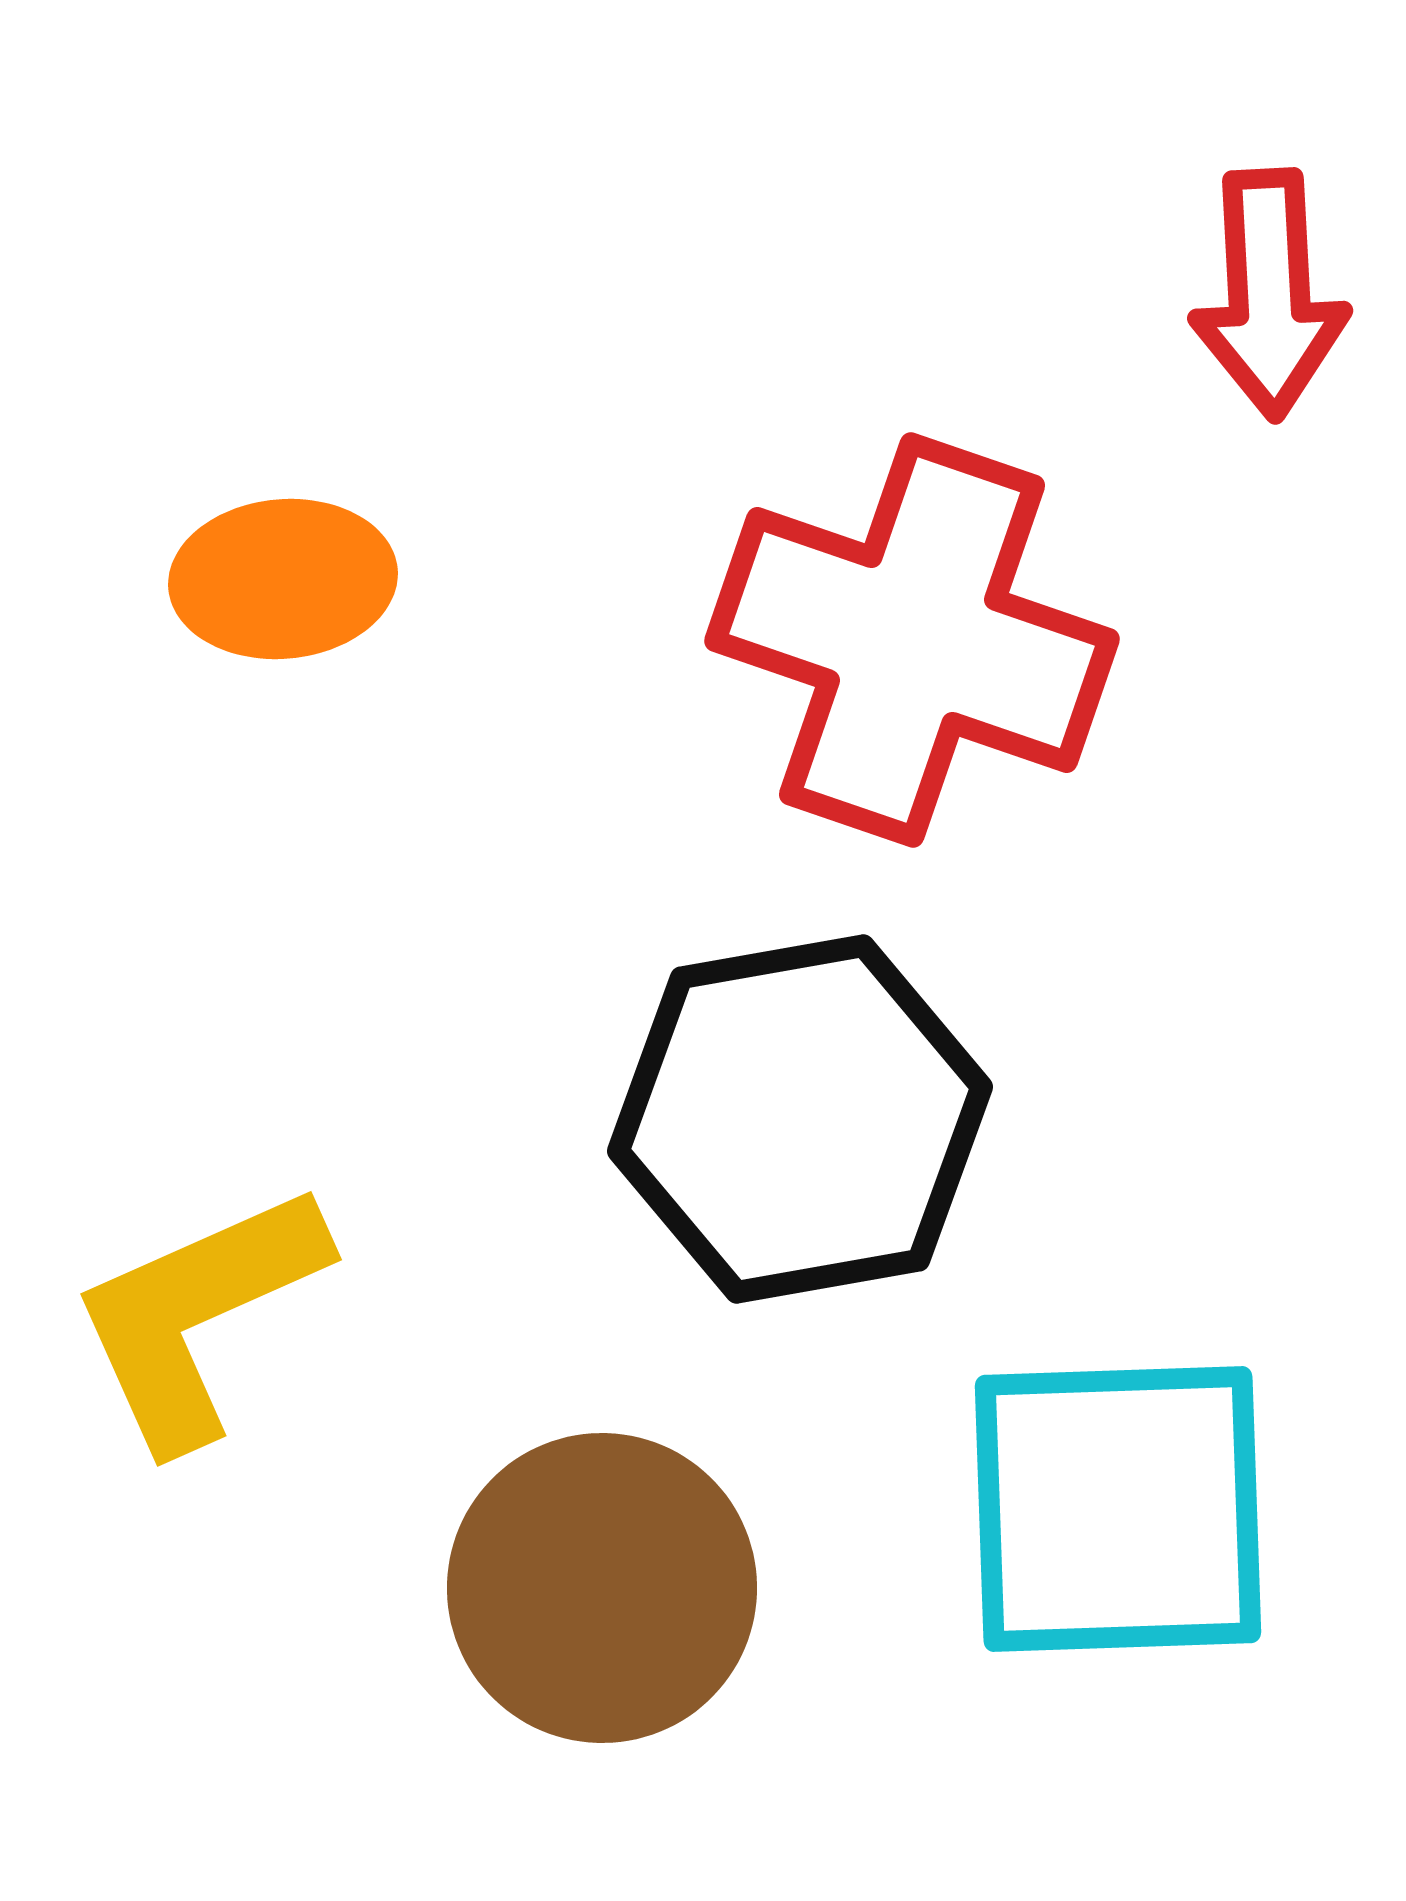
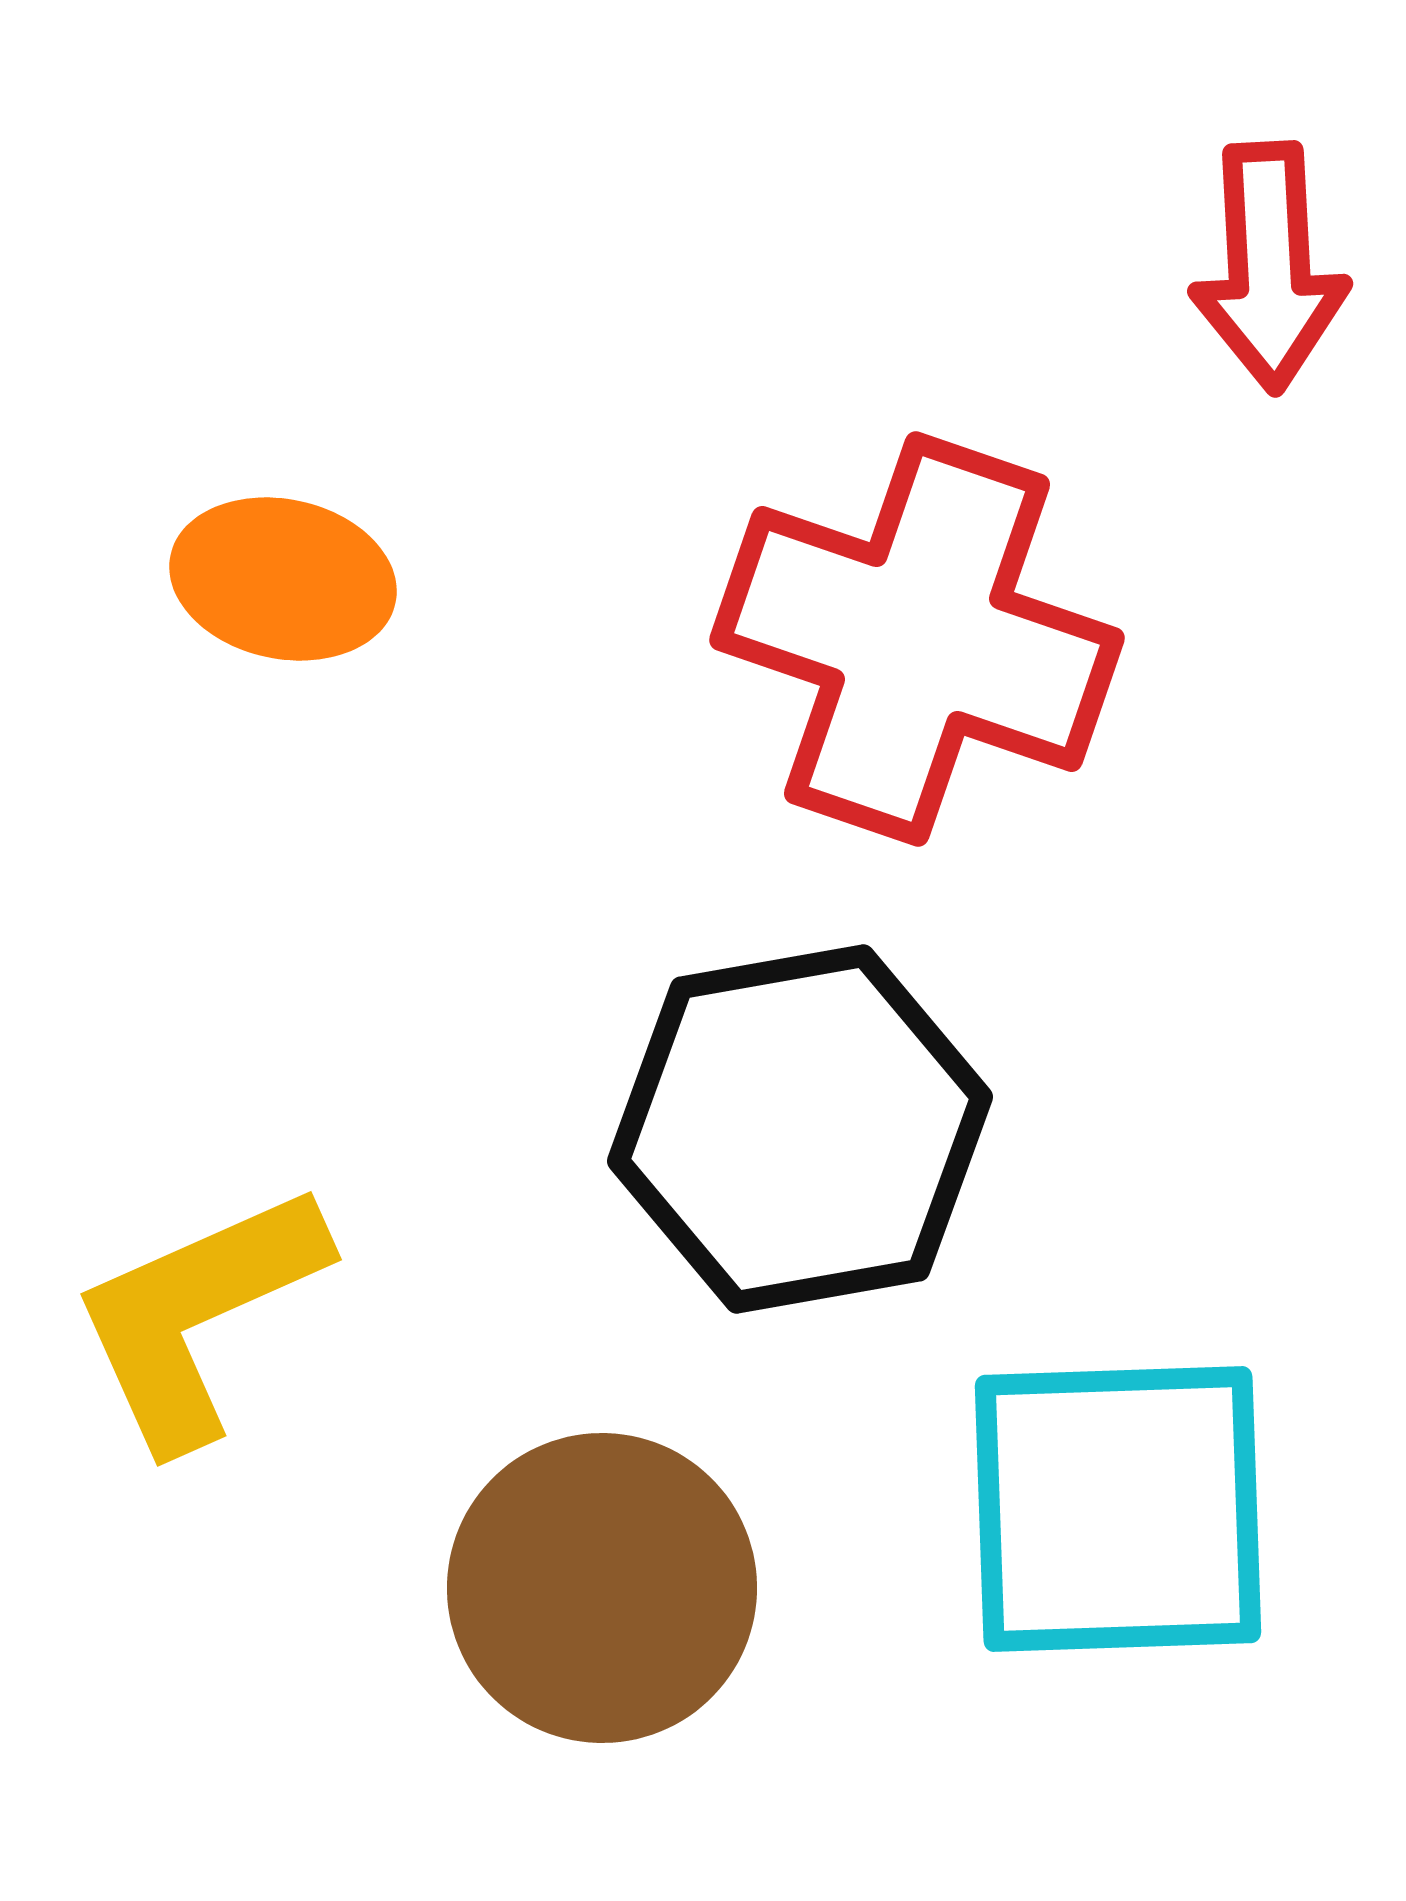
red arrow: moved 27 px up
orange ellipse: rotated 17 degrees clockwise
red cross: moved 5 px right, 1 px up
black hexagon: moved 10 px down
